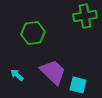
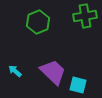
green hexagon: moved 5 px right, 11 px up; rotated 15 degrees counterclockwise
cyan arrow: moved 2 px left, 4 px up
